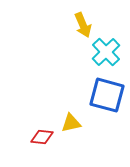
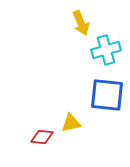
yellow arrow: moved 2 px left, 2 px up
cyan cross: moved 2 px up; rotated 28 degrees clockwise
blue square: rotated 9 degrees counterclockwise
